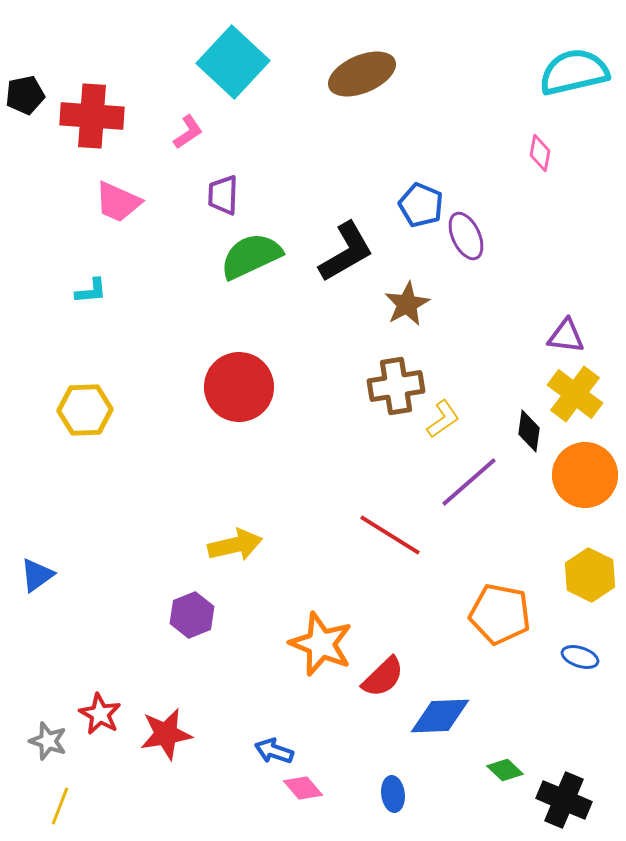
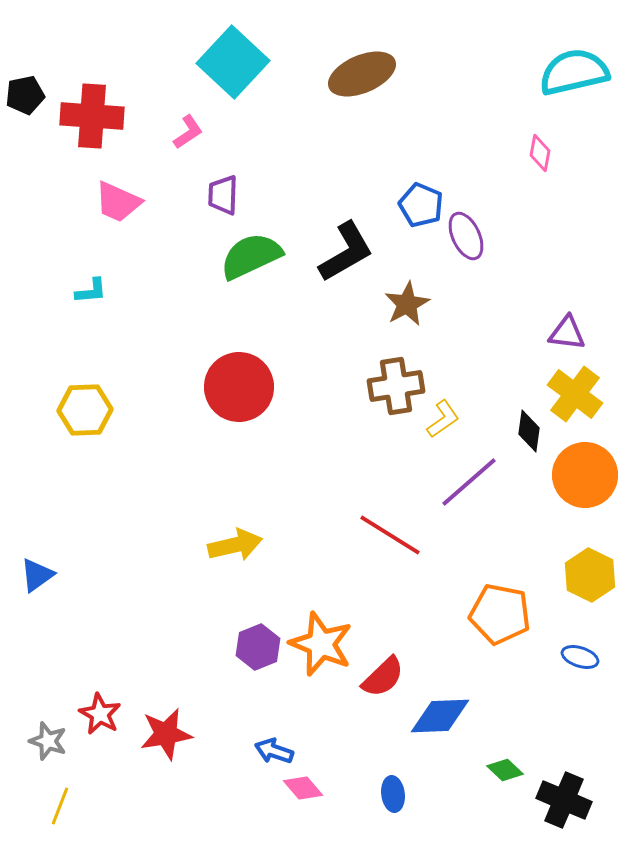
purple triangle at (566, 336): moved 1 px right, 3 px up
purple hexagon at (192, 615): moved 66 px right, 32 px down
